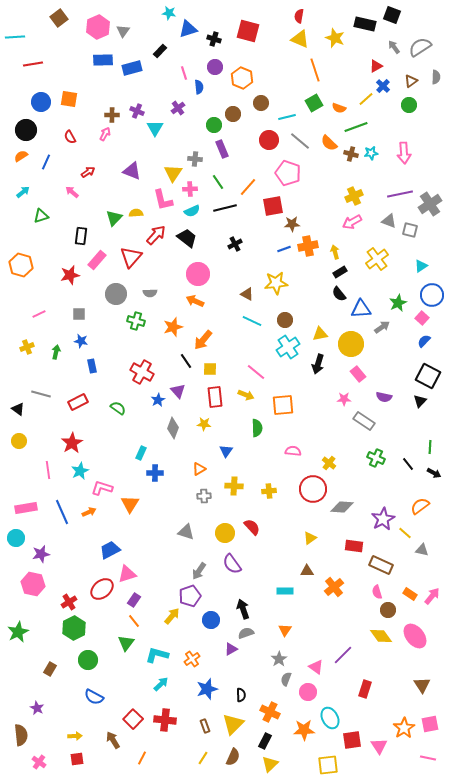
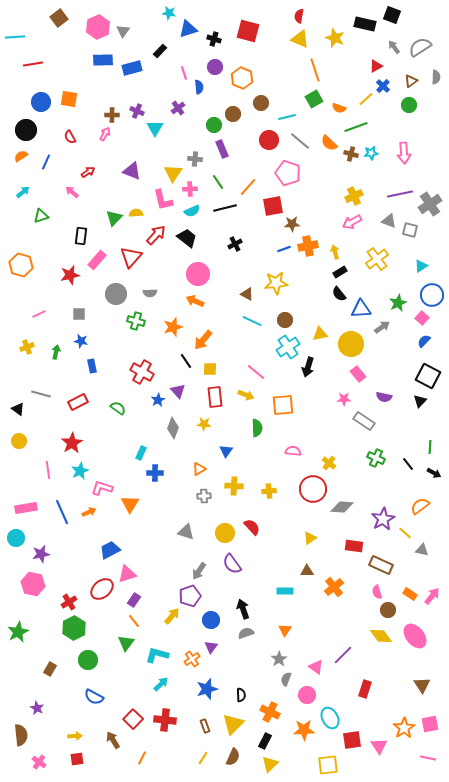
green square at (314, 103): moved 4 px up
black arrow at (318, 364): moved 10 px left, 3 px down
purple triangle at (231, 649): moved 20 px left, 2 px up; rotated 24 degrees counterclockwise
pink circle at (308, 692): moved 1 px left, 3 px down
